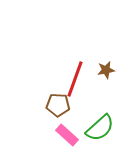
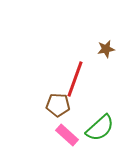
brown star: moved 21 px up
